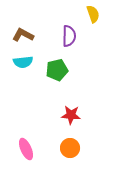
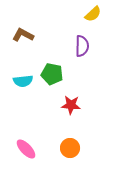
yellow semicircle: rotated 66 degrees clockwise
purple semicircle: moved 13 px right, 10 px down
cyan semicircle: moved 19 px down
green pentagon: moved 5 px left, 4 px down; rotated 25 degrees clockwise
red star: moved 10 px up
pink ellipse: rotated 20 degrees counterclockwise
